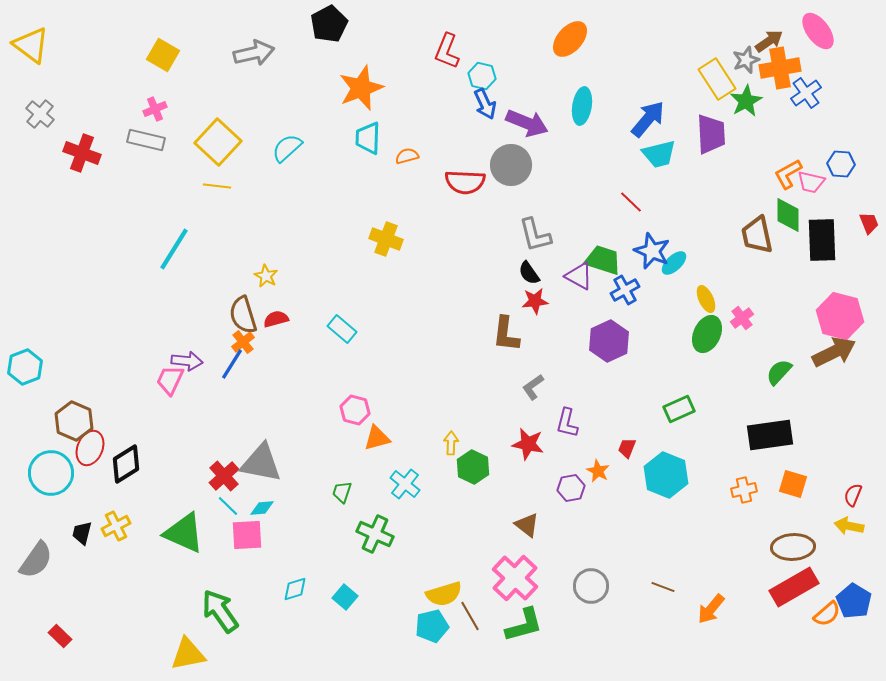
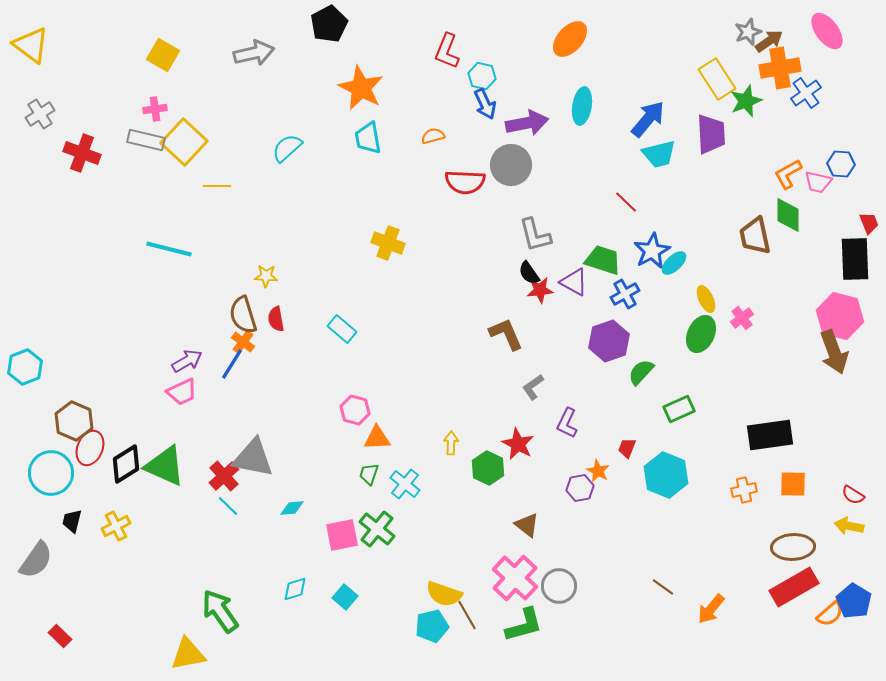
pink ellipse at (818, 31): moved 9 px right
gray star at (746, 60): moved 2 px right, 28 px up
orange star at (361, 88): rotated 24 degrees counterclockwise
green star at (746, 101): rotated 8 degrees clockwise
pink cross at (155, 109): rotated 15 degrees clockwise
gray cross at (40, 114): rotated 16 degrees clockwise
purple arrow at (527, 123): rotated 33 degrees counterclockwise
cyan trapezoid at (368, 138): rotated 12 degrees counterclockwise
yellow square at (218, 142): moved 34 px left
orange semicircle at (407, 156): moved 26 px right, 20 px up
pink trapezoid at (811, 182): moved 7 px right
yellow line at (217, 186): rotated 8 degrees counterclockwise
red line at (631, 202): moved 5 px left
brown trapezoid at (757, 235): moved 2 px left, 1 px down
yellow cross at (386, 239): moved 2 px right, 4 px down
black rectangle at (822, 240): moved 33 px right, 19 px down
cyan line at (174, 249): moved 5 px left; rotated 72 degrees clockwise
blue star at (652, 251): rotated 21 degrees clockwise
yellow star at (266, 276): rotated 25 degrees counterclockwise
purple triangle at (579, 276): moved 5 px left, 6 px down
blue cross at (625, 290): moved 4 px down
red star at (535, 301): moved 5 px right, 11 px up
red semicircle at (276, 319): rotated 85 degrees counterclockwise
brown L-shape at (506, 334): rotated 150 degrees clockwise
green ellipse at (707, 334): moved 6 px left
purple hexagon at (609, 341): rotated 6 degrees clockwise
orange cross at (243, 342): rotated 15 degrees counterclockwise
brown arrow at (834, 352): rotated 96 degrees clockwise
purple arrow at (187, 361): rotated 36 degrees counterclockwise
green semicircle at (779, 372): moved 138 px left
pink trapezoid at (170, 380): moved 12 px right, 12 px down; rotated 140 degrees counterclockwise
purple L-shape at (567, 423): rotated 12 degrees clockwise
orange triangle at (377, 438): rotated 12 degrees clockwise
red star at (528, 444): moved 10 px left; rotated 16 degrees clockwise
gray triangle at (261, 463): moved 8 px left, 5 px up
green hexagon at (473, 467): moved 15 px right, 1 px down
orange square at (793, 484): rotated 16 degrees counterclockwise
purple hexagon at (571, 488): moved 9 px right
green trapezoid at (342, 492): moved 27 px right, 18 px up
red semicircle at (853, 495): rotated 80 degrees counterclockwise
cyan diamond at (262, 508): moved 30 px right
black trapezoid at (82, 533): moved 10 px left, 12 px up
green triangle at (184, 533): moved 19 px left, 67 px up
green cross at (375, 534): moved 2 px right, 5 px up; rotated 15 degrees clockwise
pink square at (247, 535): moved 95 px right; rotated 8 degrees counterclockwise
gray circle at (591, 586): moved 32 px left
brown line at (663, 587): rotated 15 degrees clockwise
yellow semicircle at (444, 594): rotated 36 degrees clockwise
orange semicircle at (827, 614): moved 3 px right
brown line at (470, 616): moved 3 px left, 1 px up
